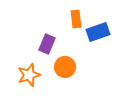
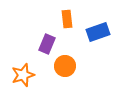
orange rectangle: moved 9 px left
orange circle: moved 1 px up
orange star: moved 6 px left
